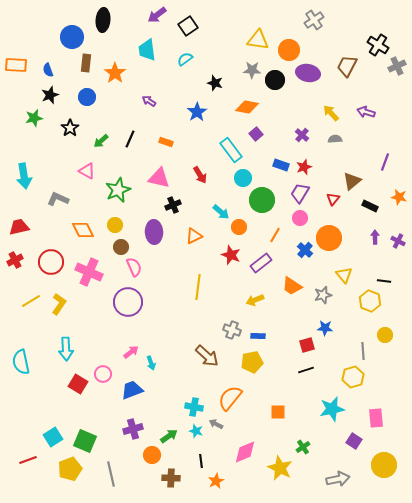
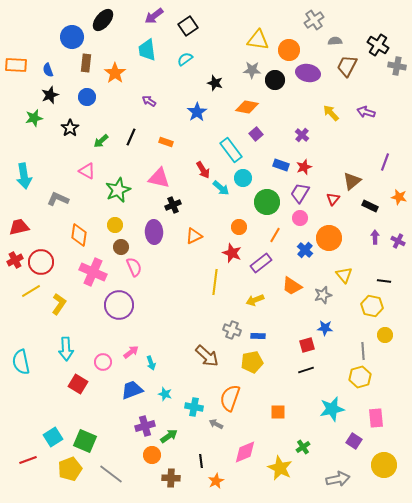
purple arrow at (157, 15): moved 3 px left, 1 px down
black ellipse at (103, 20): rotated 35 degrees clockwise
gray cross at (397, 66): rotated 36 degrees clockwise
black line at (130, 139): moved 1 px right, 2 px up
gray semicircle at (335, 139): moved 98 px up
red arrow at (200, 175): moved 3 px right, 5 px up
green circle at (262, 200): moved 5 px right, 2 px down
cyan arrow at (221, 212): moved 24 px up
orange diamond at (83, 230): moved 4 px left, 5 px down; rotated 35 degrees clockwise
red star at (231, 255): moved 1 px right, 2 px up
red circle at (51, 262): moved 10 px left
pink cross at (89, 272): moved 4 px right
yellow line at (198, 287): moved 17 px right, 5 px up
yellow line at (31, 301): moved 10 px up
yellow hexagon at (370, 301): moved 2 px right, 5 px down; rotated 10 degrees counterclockwise
purple circle at (128, 302): moved 9 px left, 3 px down
pink circle at (103, 374): moved 12 px up
yellow hexagon at (353, 377): moved 7 px right
orange semicircle at (230, 398): rotated 20 degrees counterclockwise
purple cross at (133, 429): moved 12 px right, 3 px up
cyan star at (196, 431): moved 31 px left, 37 px up
gray line at (111, 474): rotated 40 degrees counterclockwise
